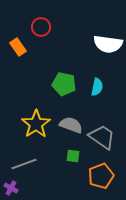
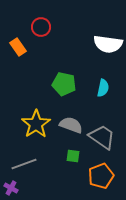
cyan semicircle: moved 6 px right, 1 px down
